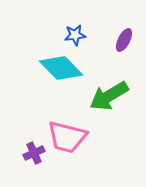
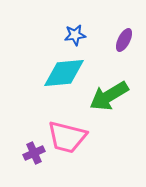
cyan diamond: moved 3 px right, 5 px down; rotated 51 degrees counterclockwise
